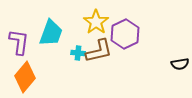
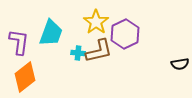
orange diamond: rotated 12 degrees clockwise
